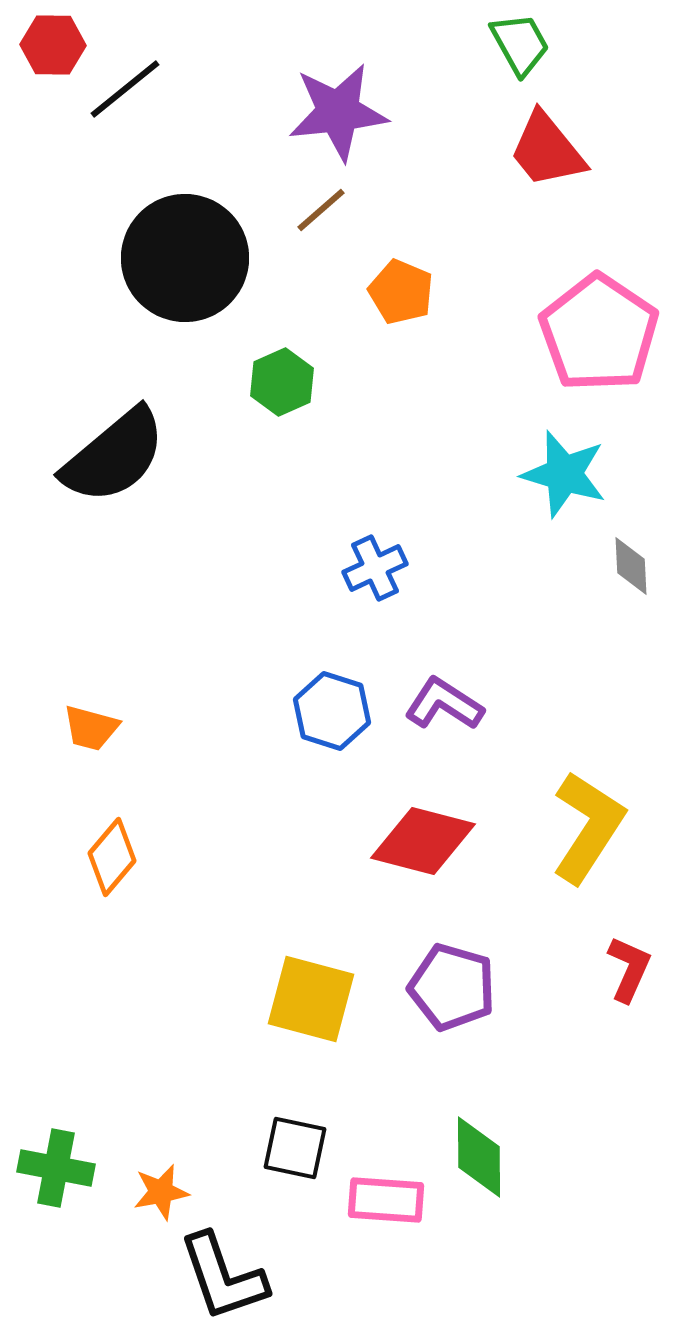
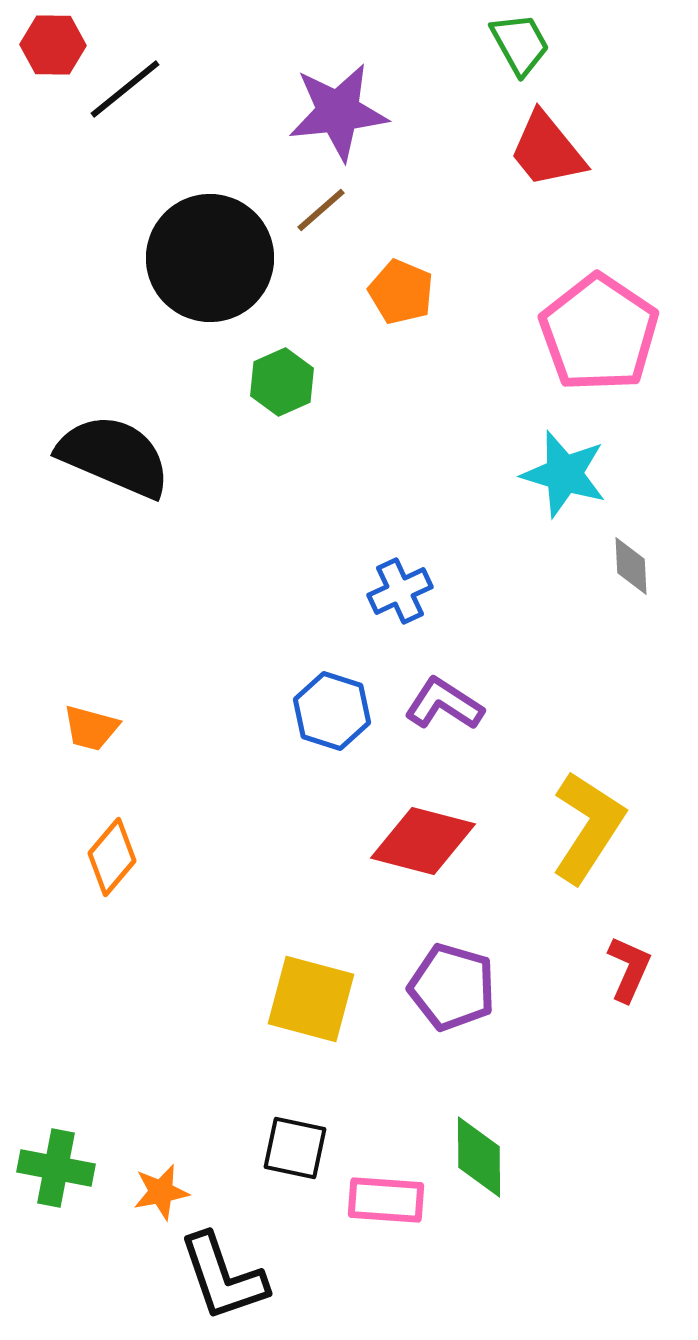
black circle: moved 25 px right
black semicircle: rotated 117 degrees counterclockwise
blue cross: moved 25 px right, 23 px down
